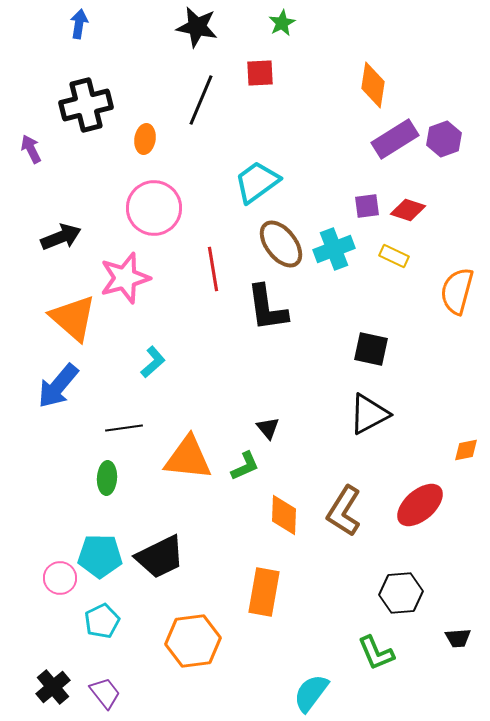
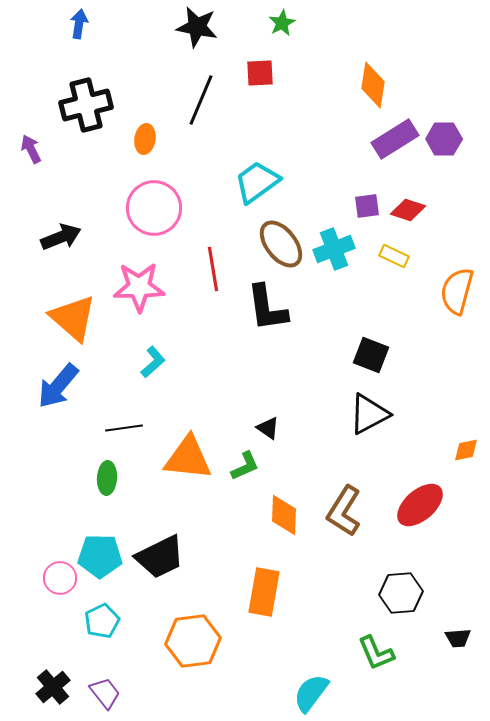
purple hexagon at (444, 139): rotated 20 degrees clockwise
pink star at (125, 278): moved 14 px right, 9 px down; rotated 15 degrees clockwise
black square at (371, 349): moved 6 px down; rotated 9 degrees clockwise
black triangle at (268, 428): rotated 15 degrees counterclockwise
